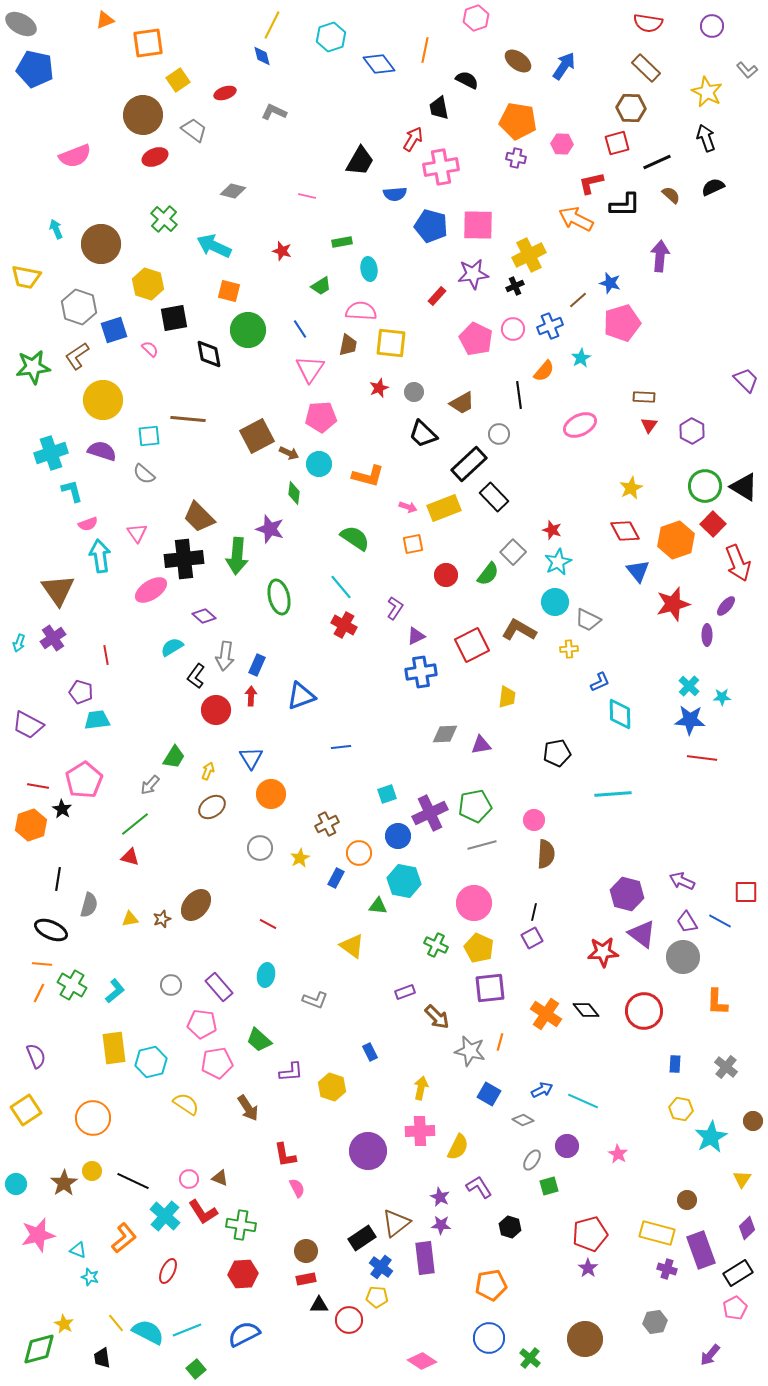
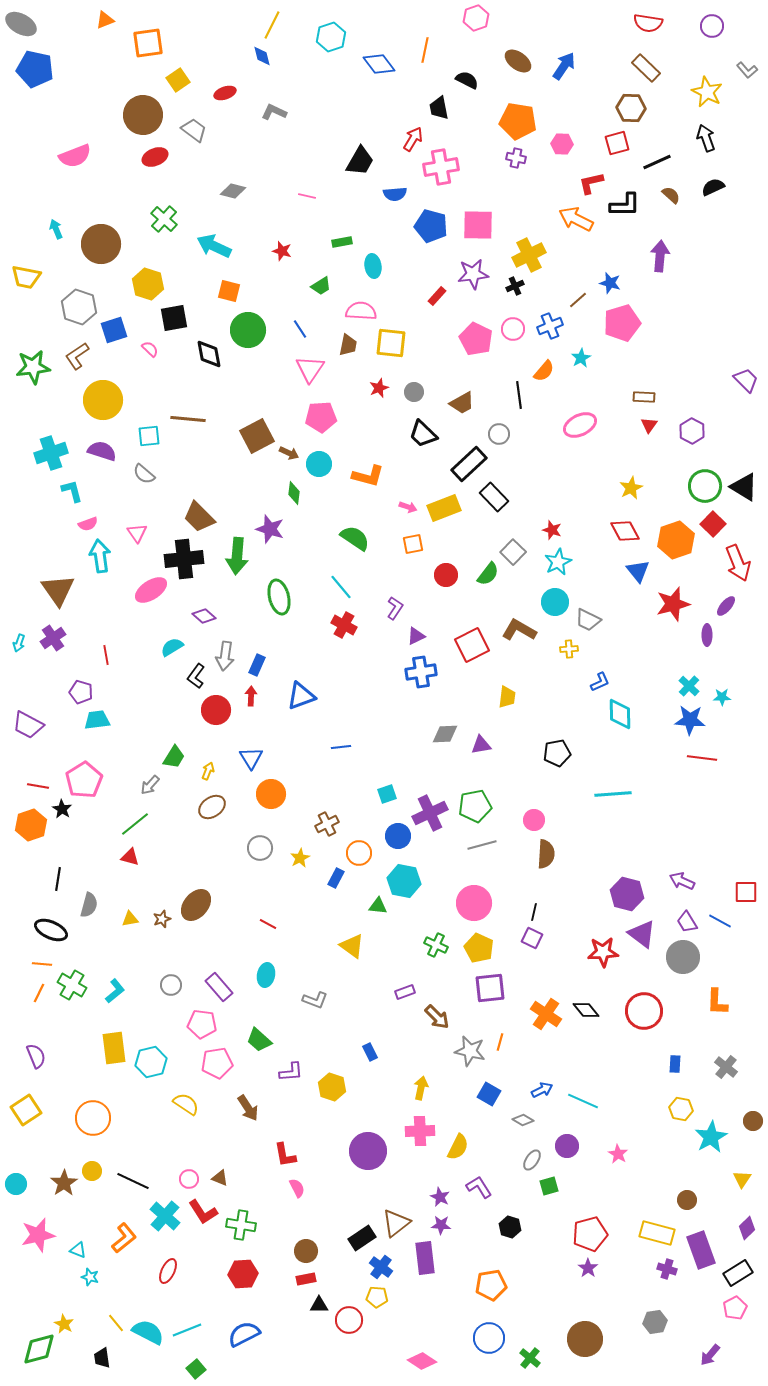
cyan ellipse at (369, 269): moved 4 px right, 3 px up
purple square at (532, 938): rotated 35 degrees counterclockwise
